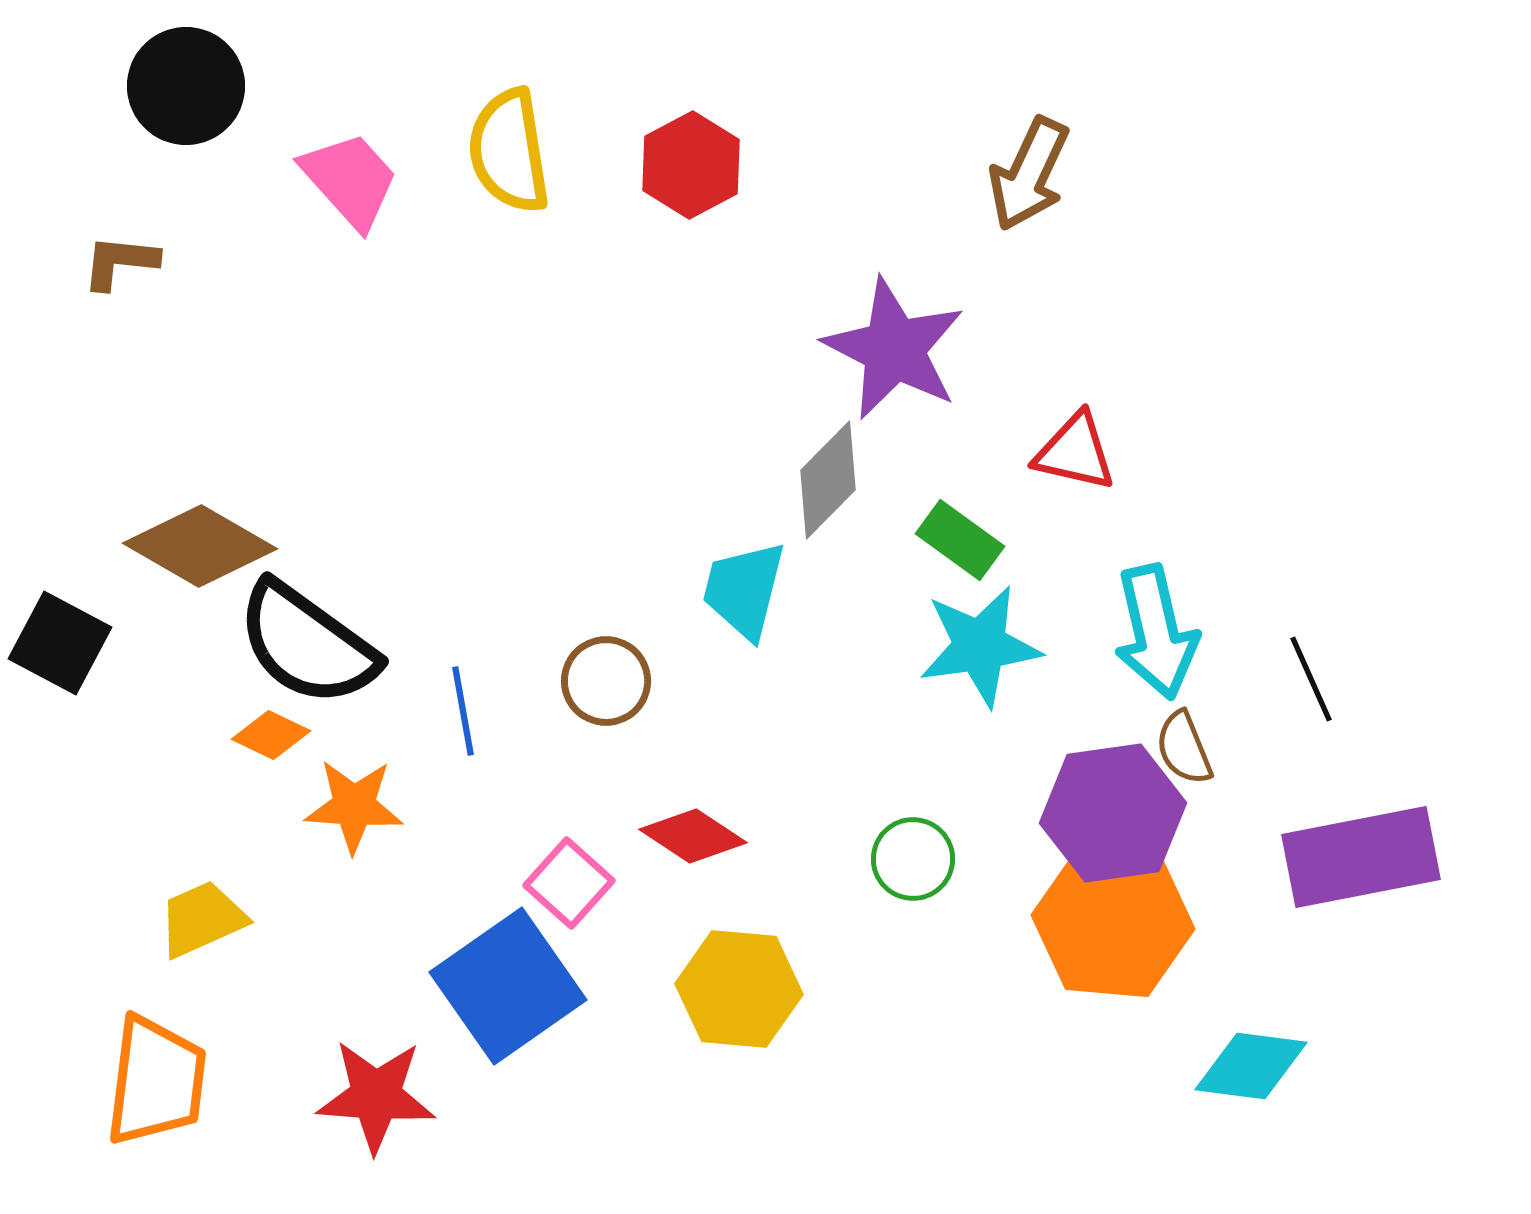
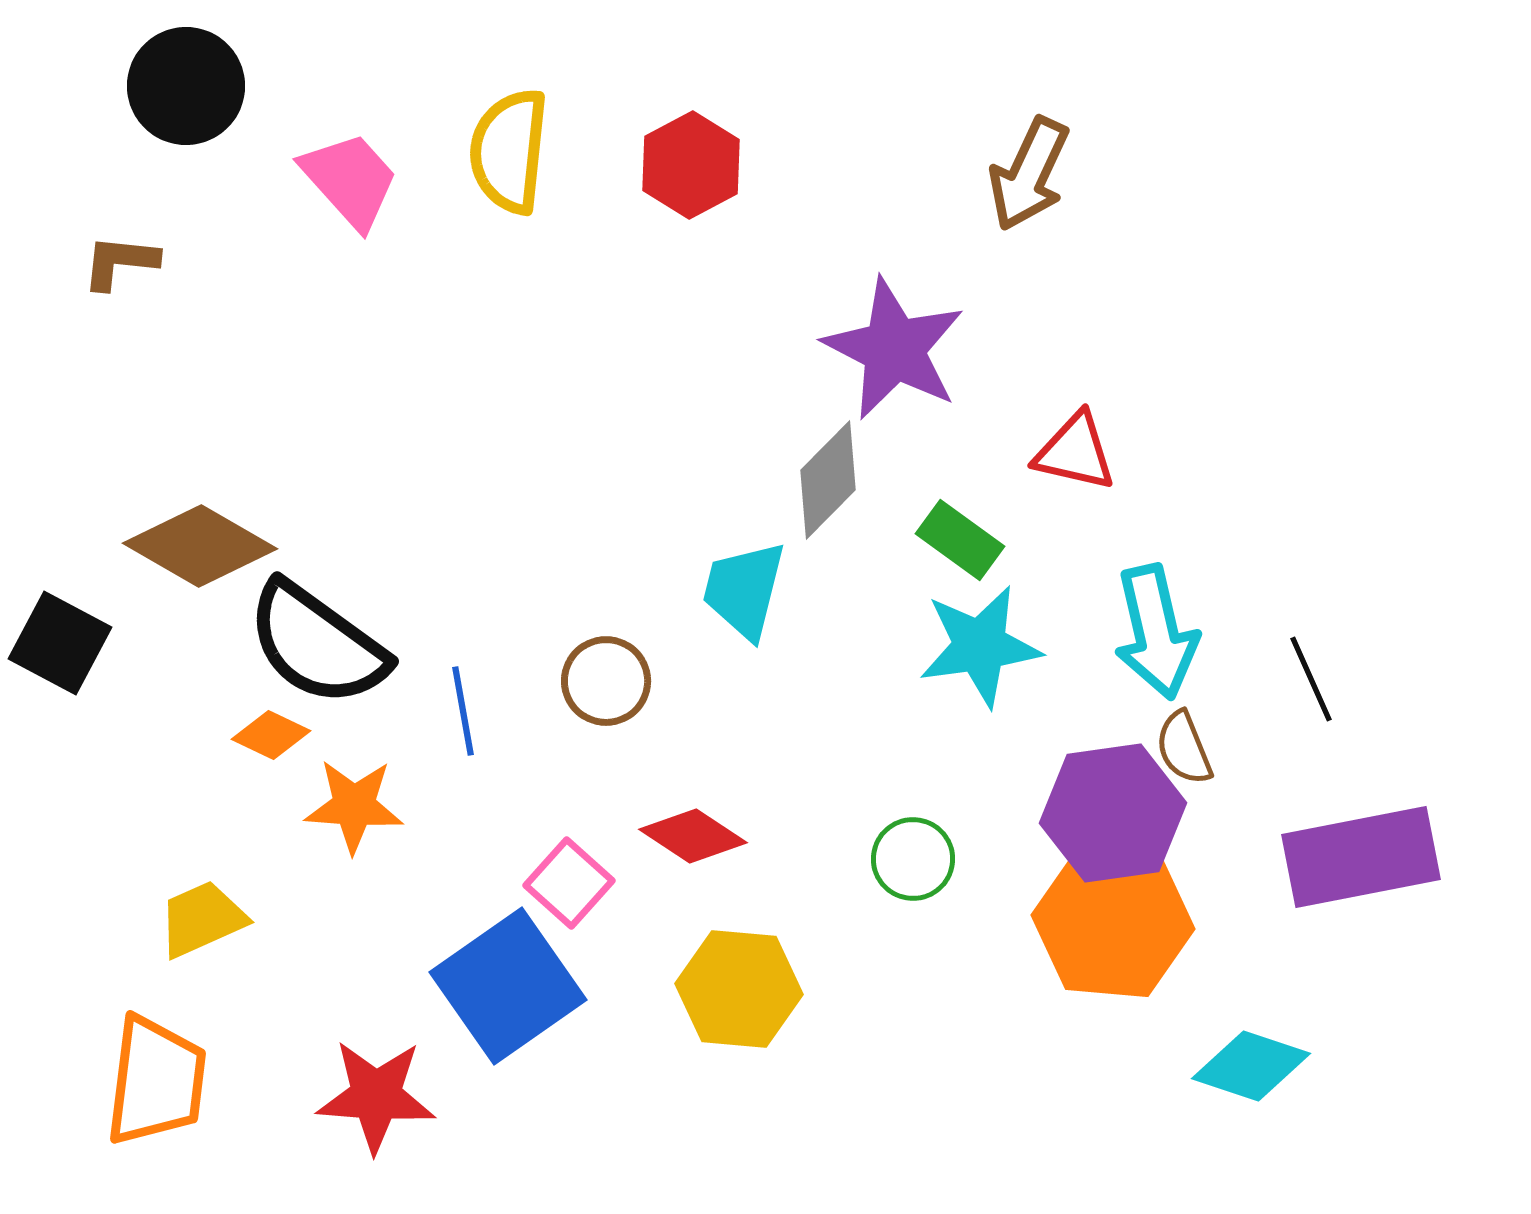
yellow semicircle: rotated 15 degrees clockwise
black semicircle: moved 10 px right
cyan diamond: rotated 11 degrees clockwise
